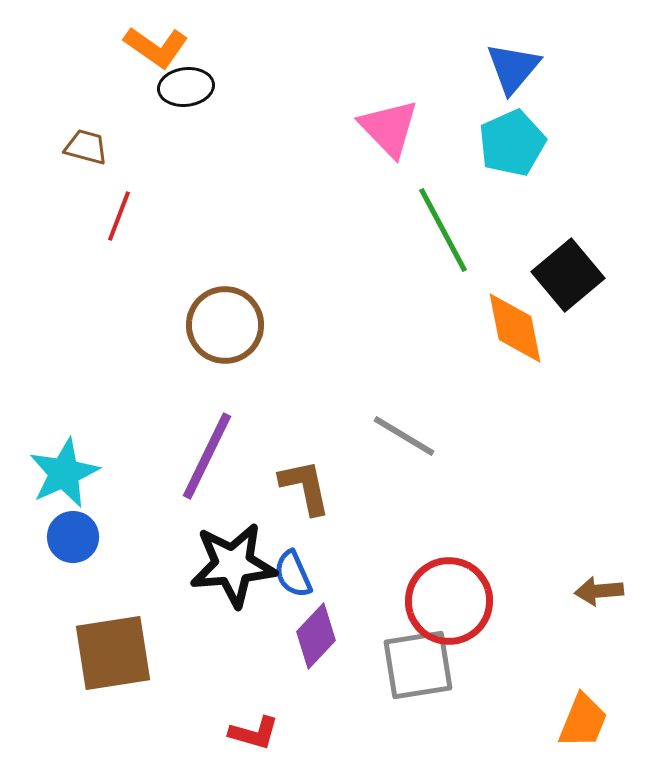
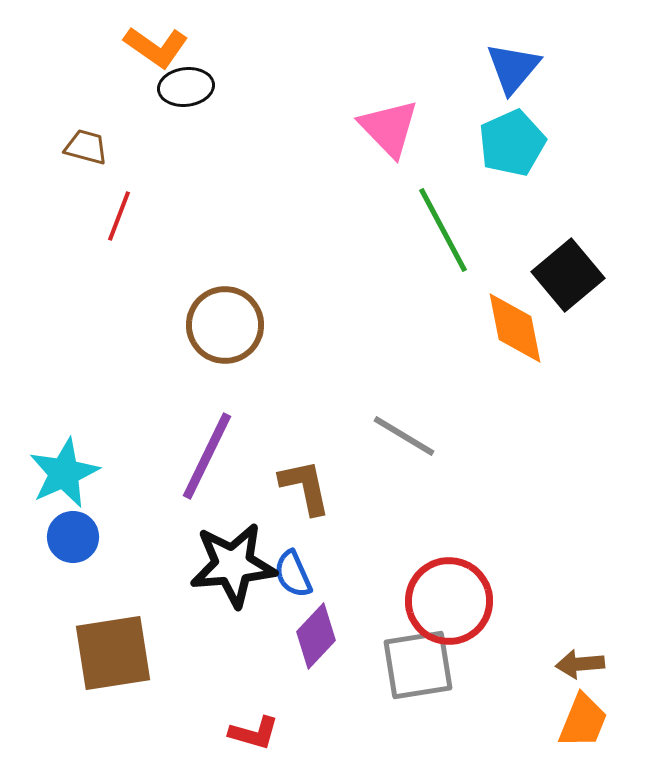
brown arrow: moved 19 px left, 73 px down
